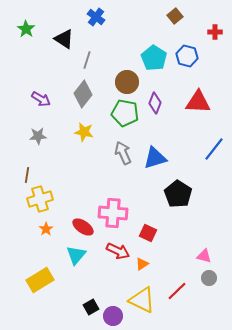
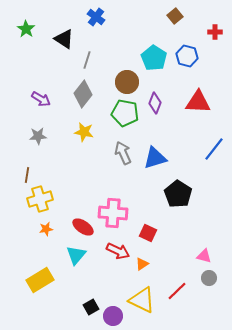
orange star: rotated 24 degrees clockwise
